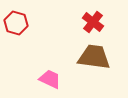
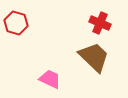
red cross: moved 7 px right, 1 px down; rotated 15 degrees counterclockwise
brown trapezoid: rotated 36 degrees clockwise
